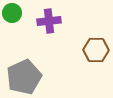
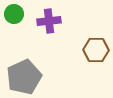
green circle: moved 2 px right, 1 px down
